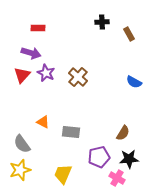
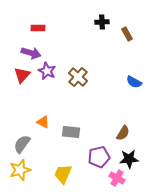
brown rectangle: moved 2 px left
purple star: moved 1 px right, 2 px up
gray semicircle: rotated 72 degrees clockwise
